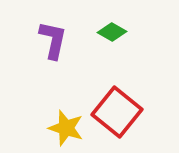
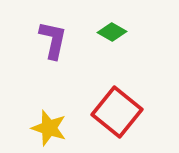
yellow star: moved 17 px left
